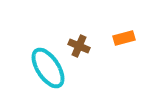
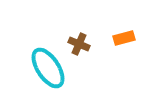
brown cross: moved 2 px up
